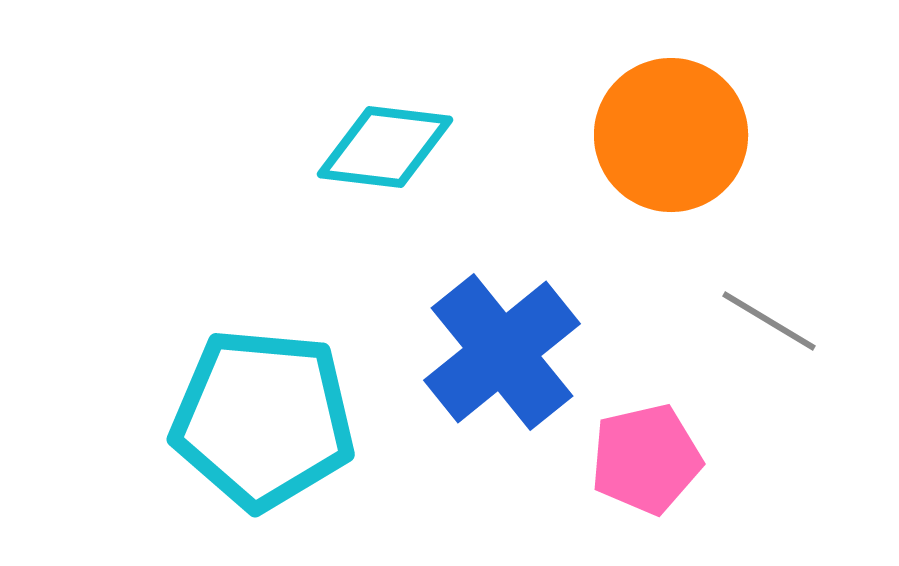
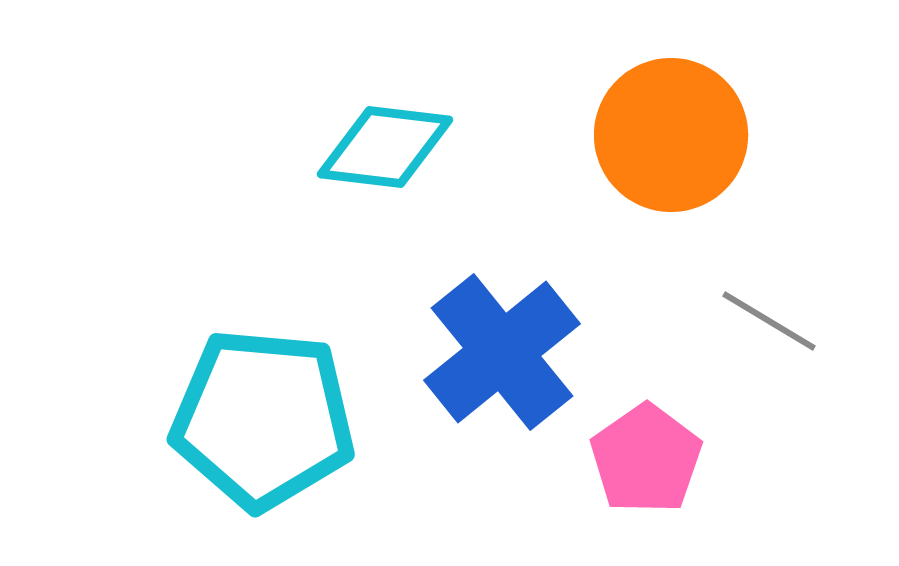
pink pentagon: rotated 22 degrees counterclockwise
